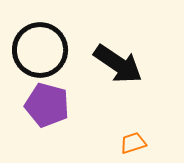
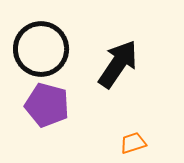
black circle: moved 1 px right, 1 px up
black arrow: rotated 90 degrees counterclockwise
